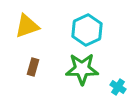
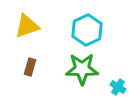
brown rectangle: moved 3 px left
